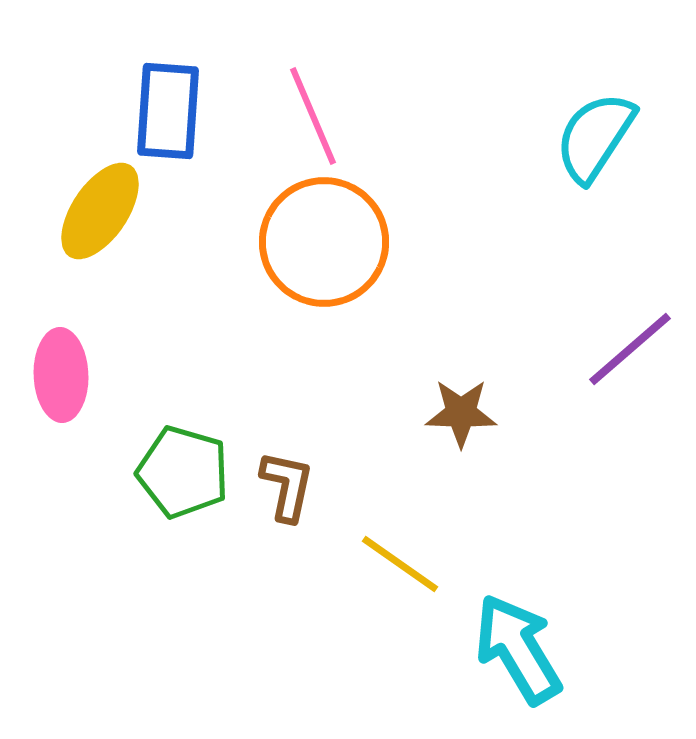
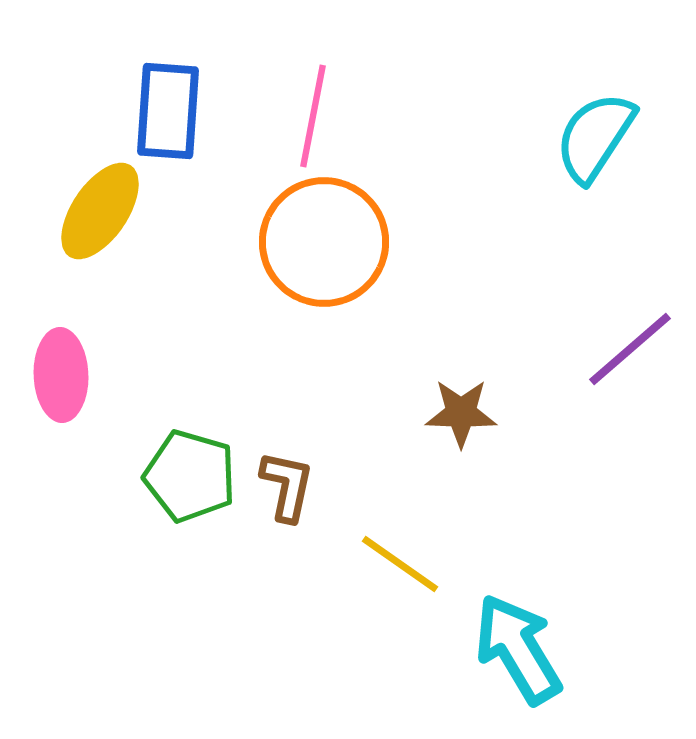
pink line: rotated 34 degrees clockwise
green pentagon: moved 7 px right, 4 px down
